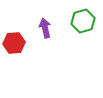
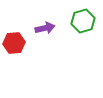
purple arrow: rotated 90 degrees clockwise
